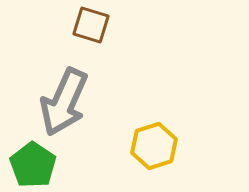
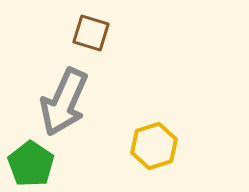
brown square: moved 8 px down
green pentagon: moved 2 px left, 1 px up
